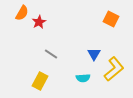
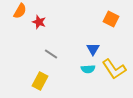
orange semicircle: moved 2 px left, 2 px up
red star: rotated 24 degrees counterclockwise
blue triangle: moved 1 px left, 5 px up
yellow L-shape: rotated 95 degrees clockwise
cyan semicircle: moved 5 px right, 9 px up
